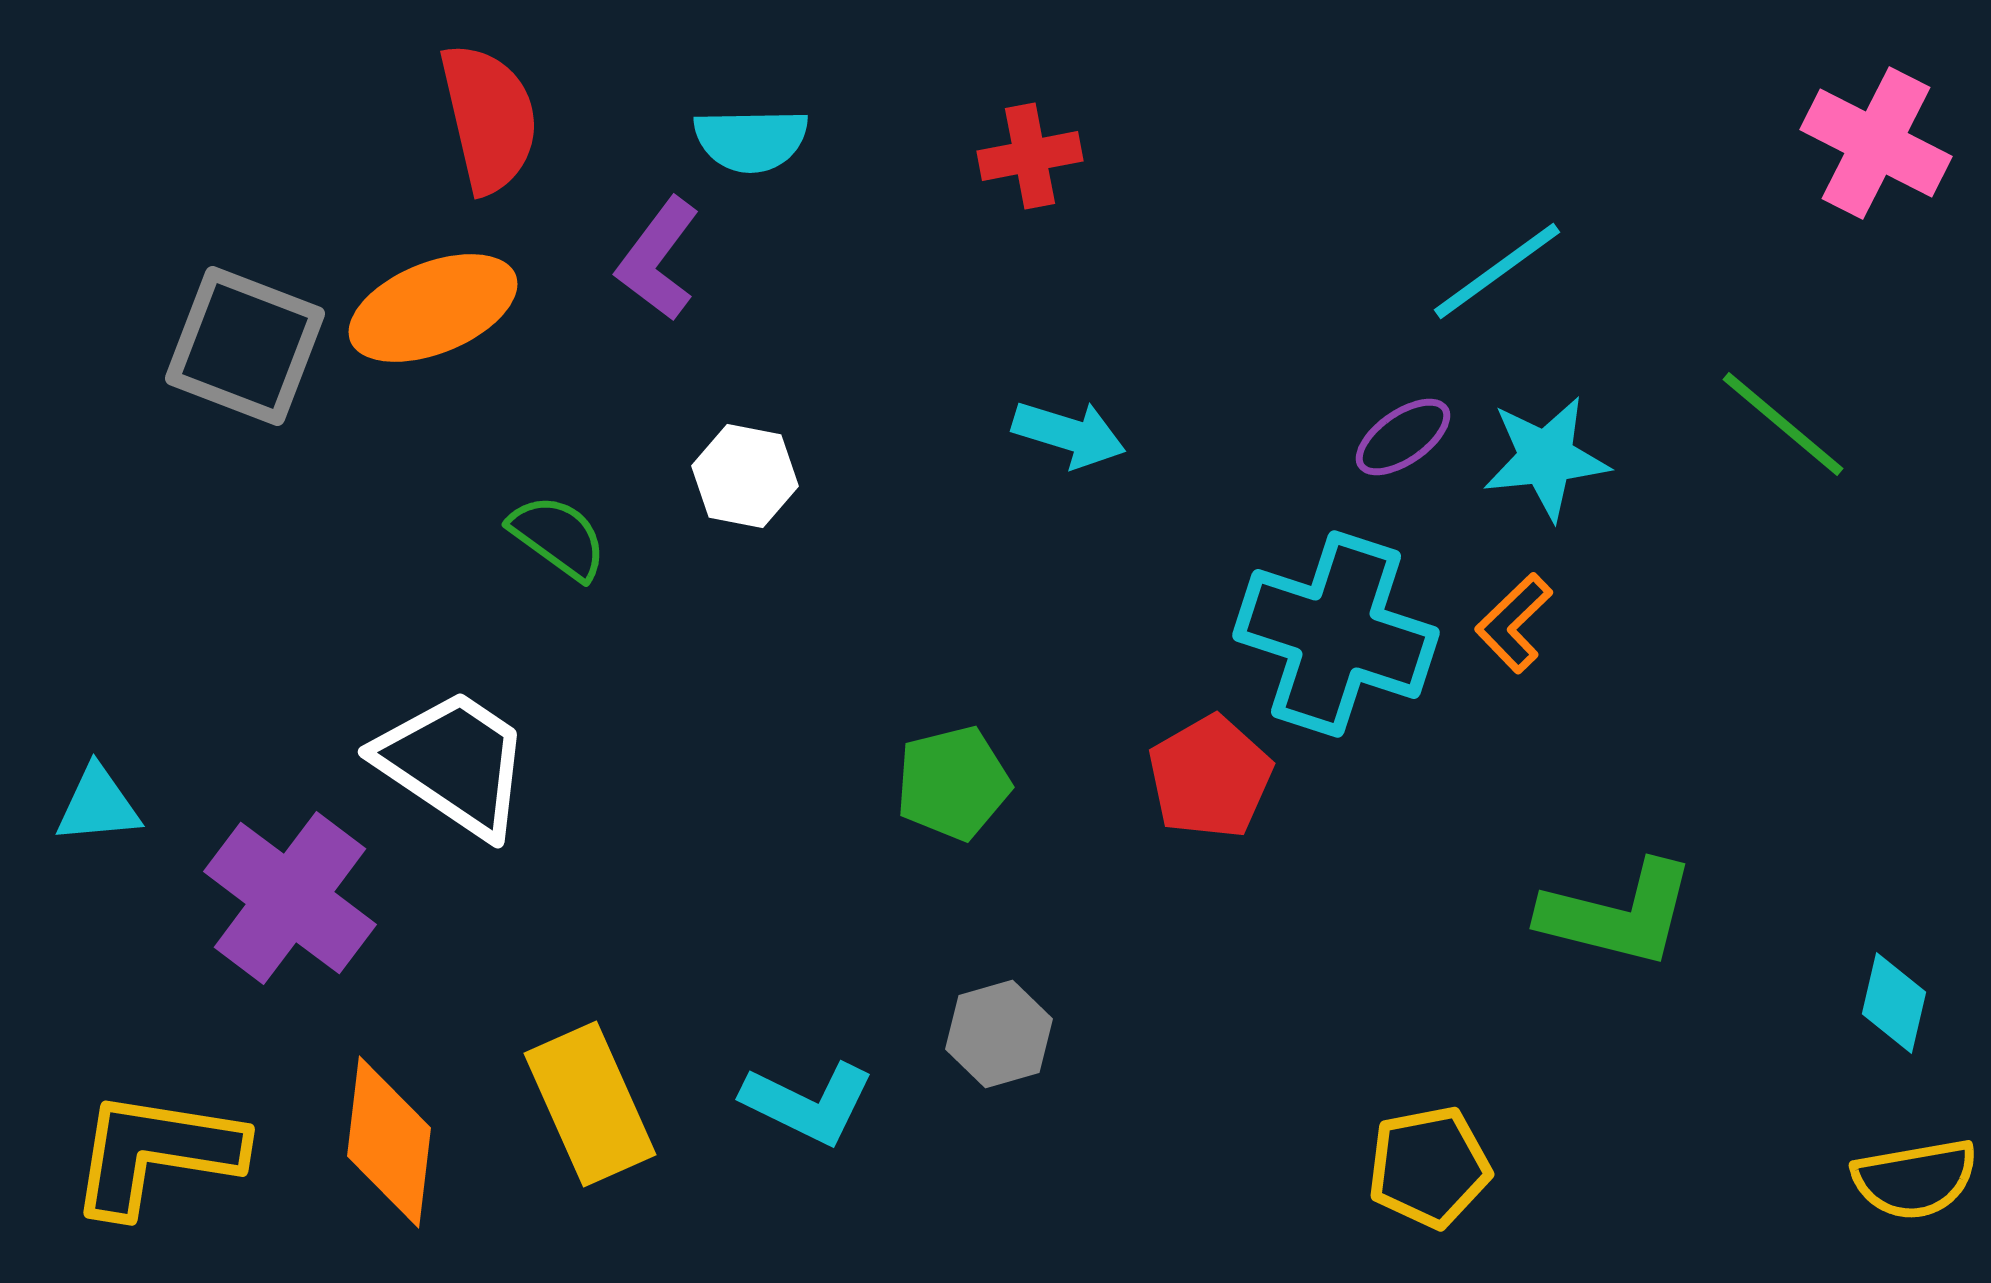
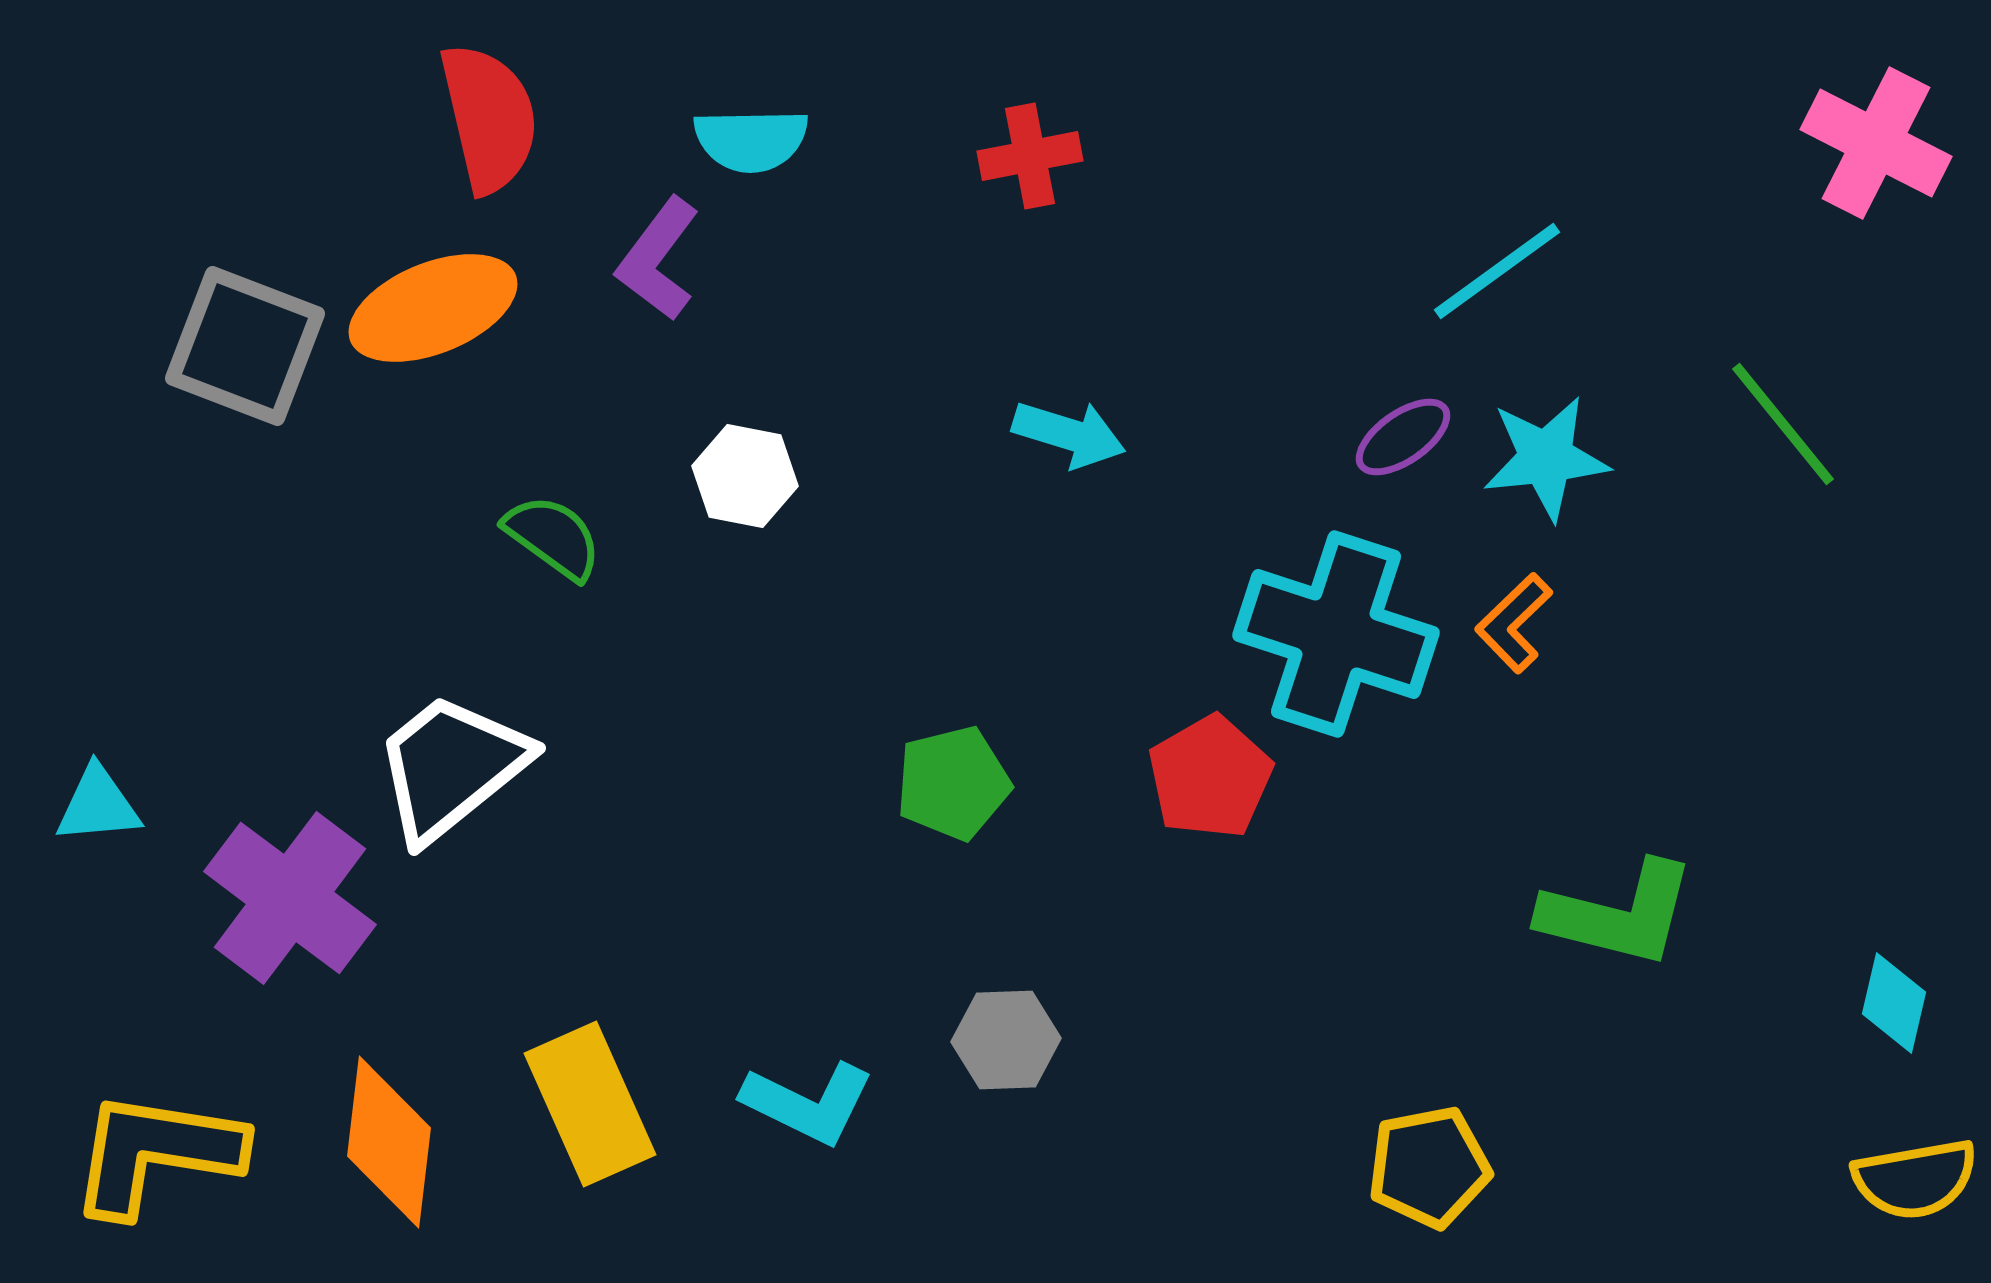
green line: rotated 11 degrees clockwise
green semicircle: moved 5 px left
white trapezoid: moved 3 px left, 4 px down; rotated 73 degrees counterclockwise
gray hexagon: moved 7 px right, 6 px down; rotated 14 degrees clockwise
